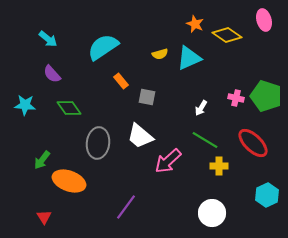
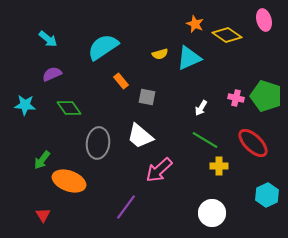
purple semicircle: rotated 108 degrees clockwise
pink arrow: moved 9 px left, 9 px down
red triangle: moved 1 px left, 2 px up
